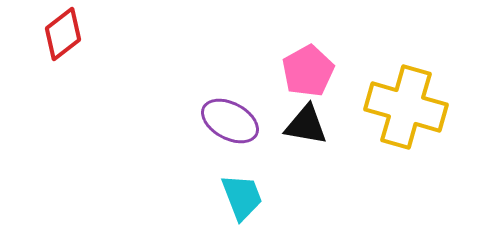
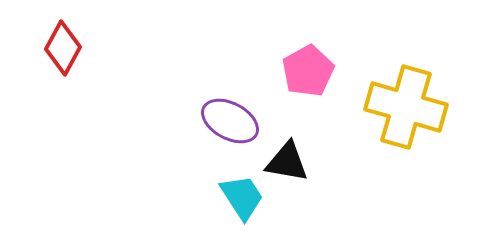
red diamond: moved 14 px down; rotated 24 degrees counterclockwise
black triangle: moved 19 px left, 37 px down
cyan trapezoid: rotated 12 degrees counterclockwise
